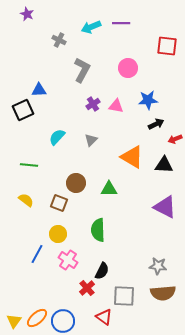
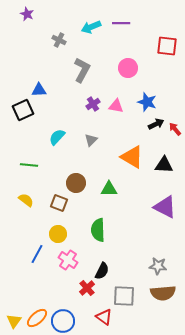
blue star: moved 1 px left, 2 px down; rotated 24 degrees clockwise
red arrow: moved 10 px up; rotated 72 degrees clockwise
